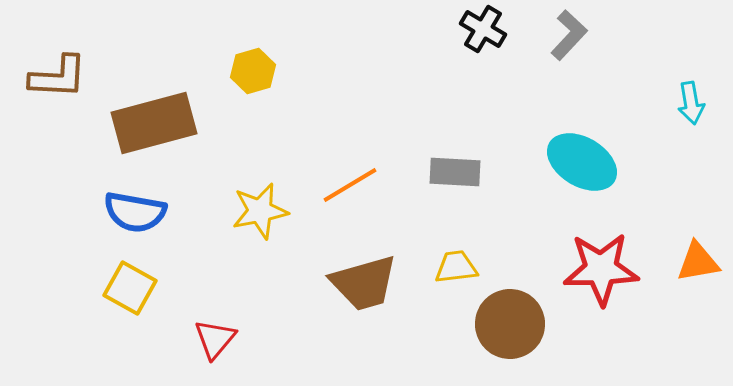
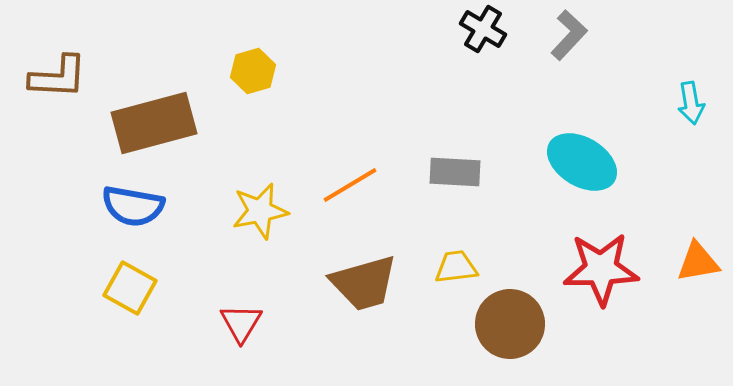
blue semicircle: moved 2 px left, 6 px up
red triangle: moved 26 px right, 16 px up; rotated 9 degrees counterclockwise
